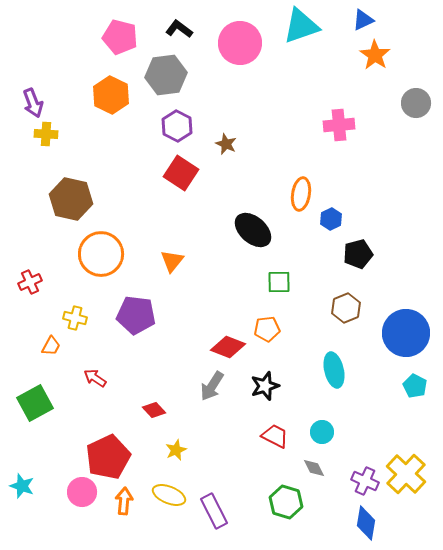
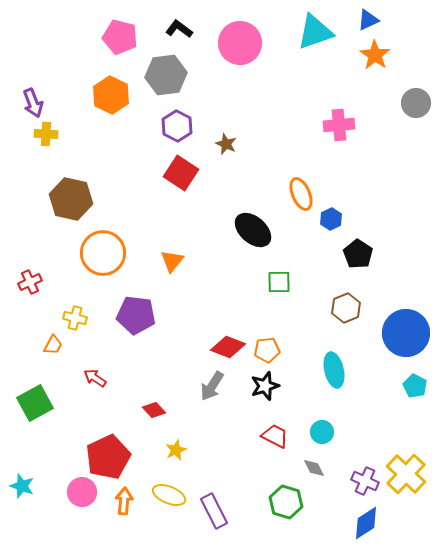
blue triangle at (363, 20): moved 5 px right
cyan triangle at (301, 26): moved 14 px right, 6 px down
orange ellipse at (301, 194): rotated 32 degrees counterclockwise
orange circle at (101, 254): moved 2 px right, 1 px up
black pentagon at (358, 254): rotated 24 degrees counterclockwise
orange pentagon at (267, 329): moved 21 px down
orange trapezoid at (51, 346): moved 2 px right, 1 px up
blue diamond at (366, 523): rotated 48 degrees clockwise
